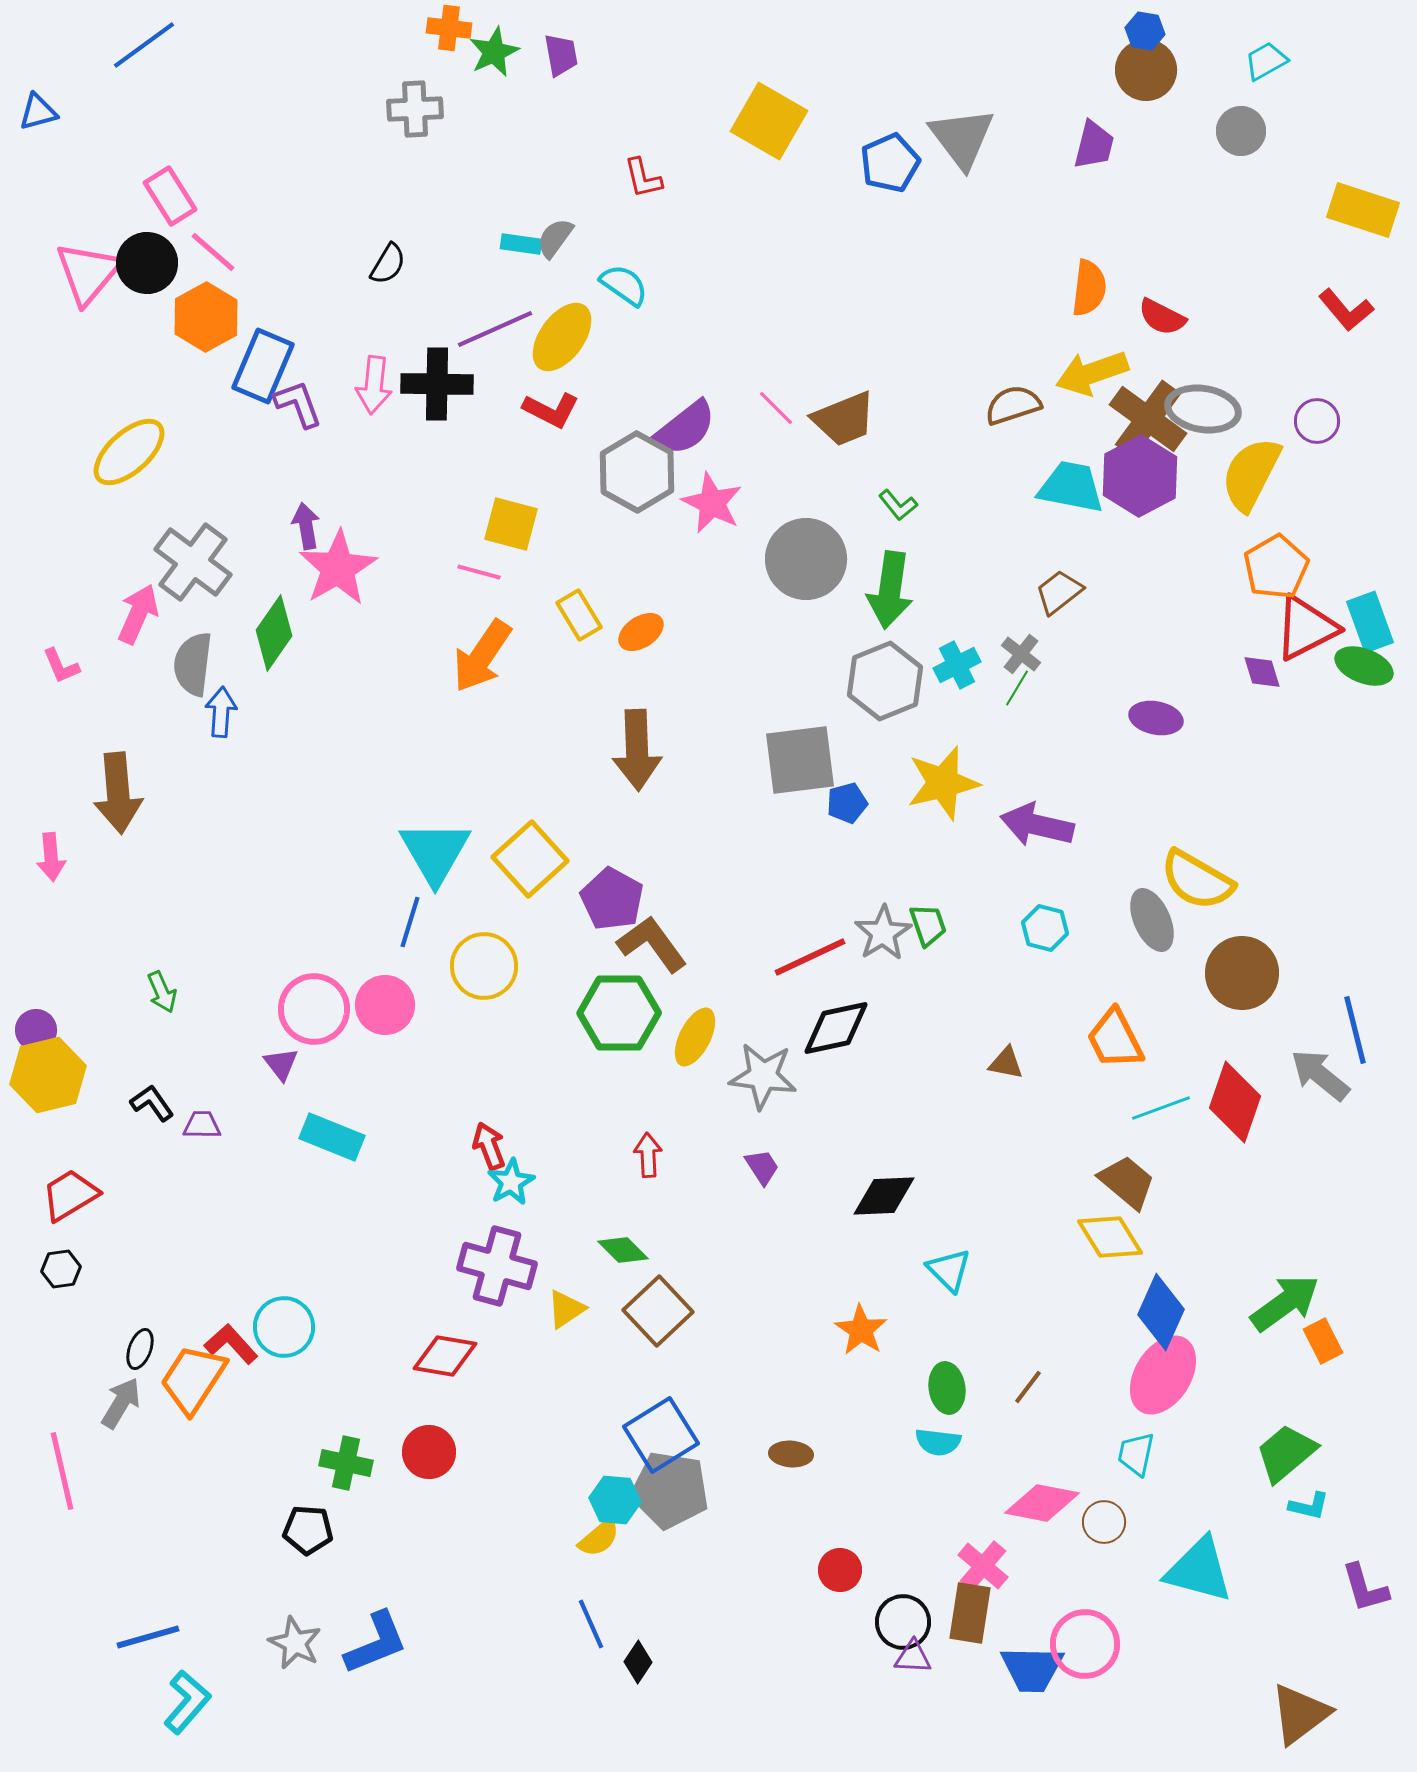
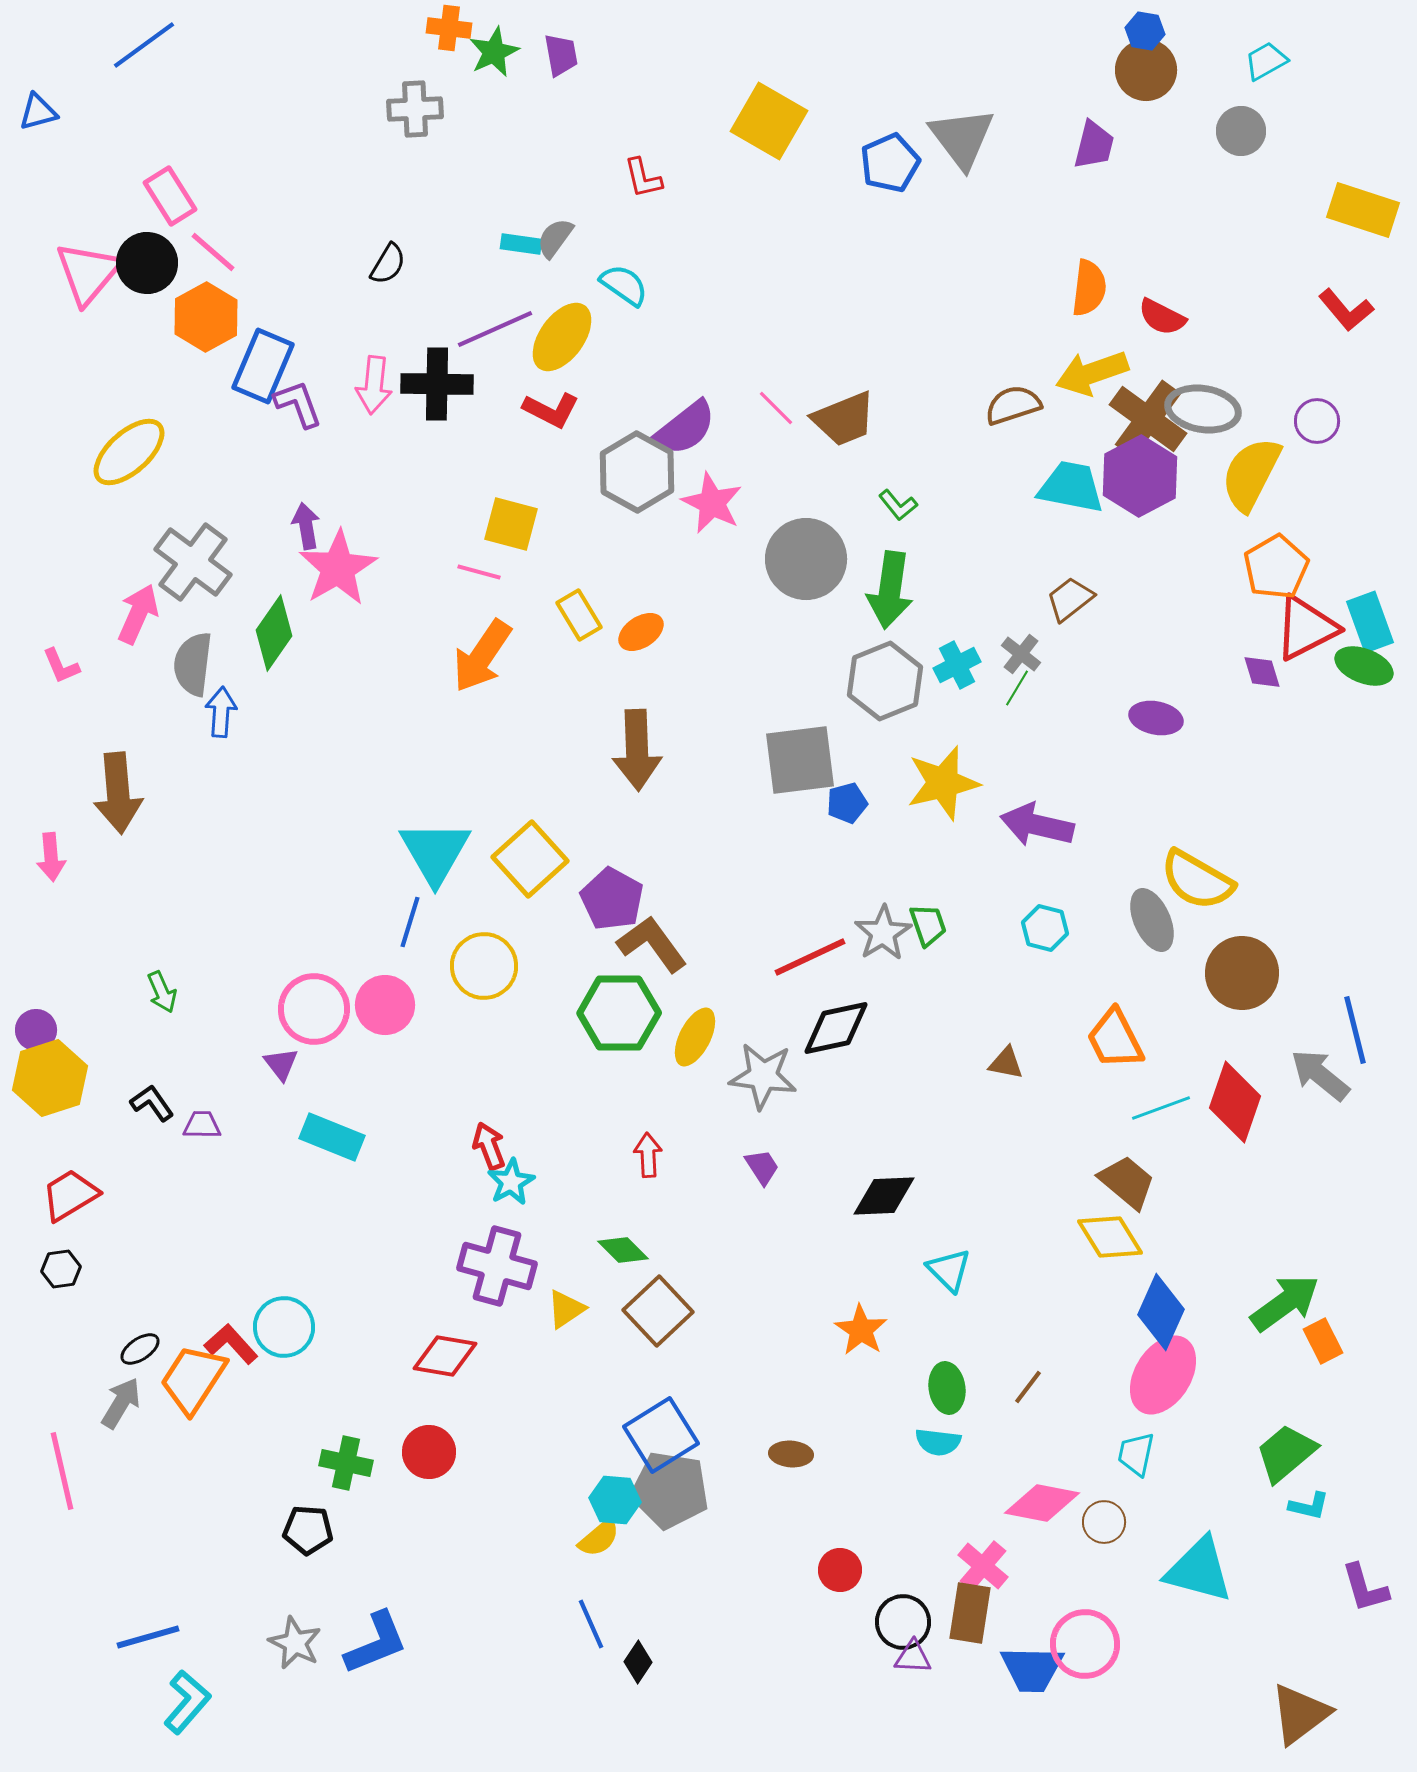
brown trapezoid at (1059, 592): moved 11 px right, 7 px down
yellow hexagon at (48, 1075): moved 2 px right, 3 px down; rotated 4 degrees counterclockwise
black ellipse at (140, 1349): rotated 36 degrees clockwise
